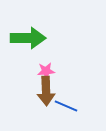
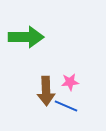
green arrow: moved 2 px left, 1 px up
pink star: moved 24 px right, 11 px down
